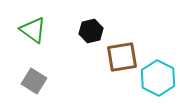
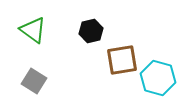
brown square: moved 3 px down
cyan hexagon: rotated 12 degrees counterclockwise
